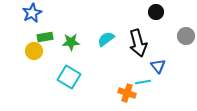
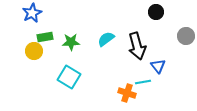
black arrow: moved 1 px left, 3 px down
